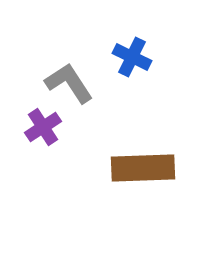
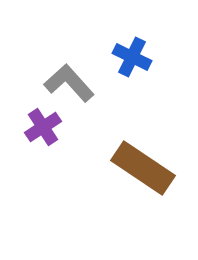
gray L-shape: rotated 9 degrees counterclockwise
brown rectangle: rotated 36 degrees clockwise
